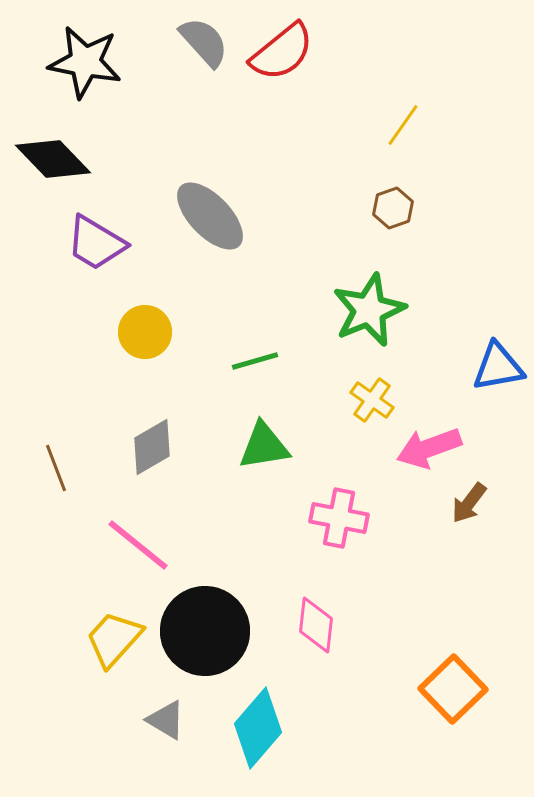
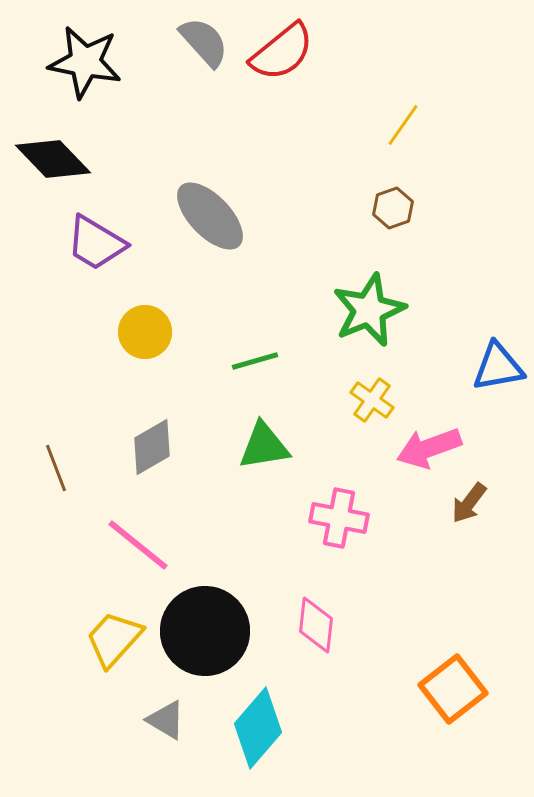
orange square: rotated 6 degrees clockwise
